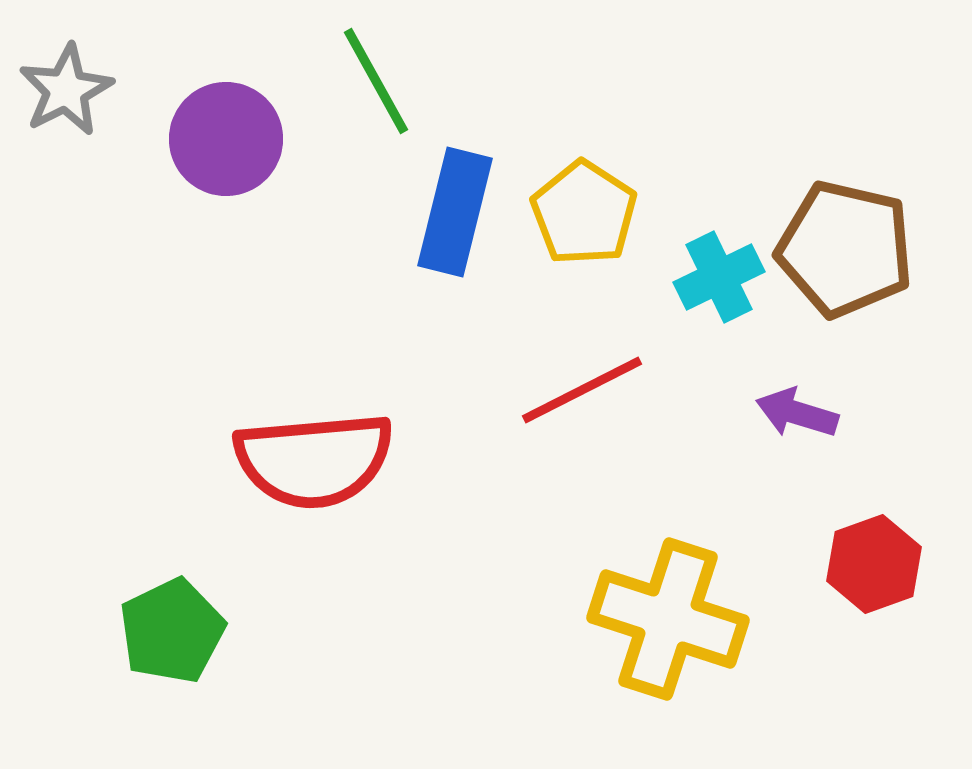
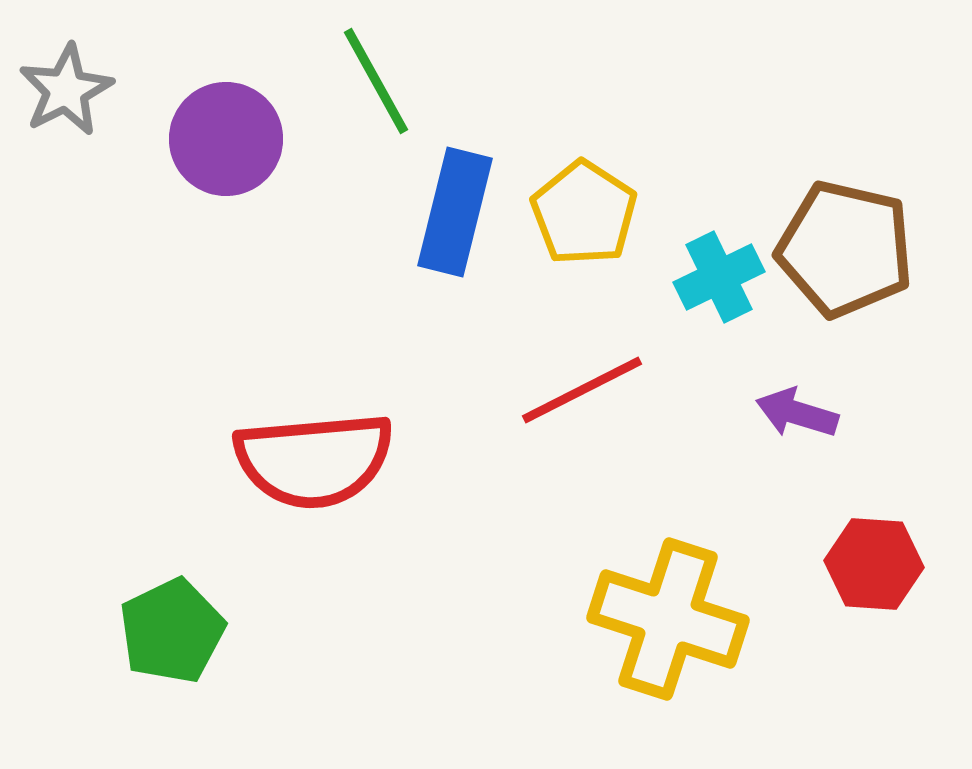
red hexagon: rotated 24 degrees clockwise
